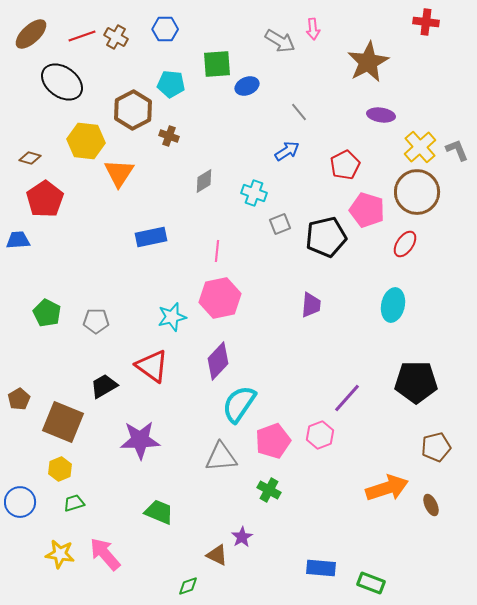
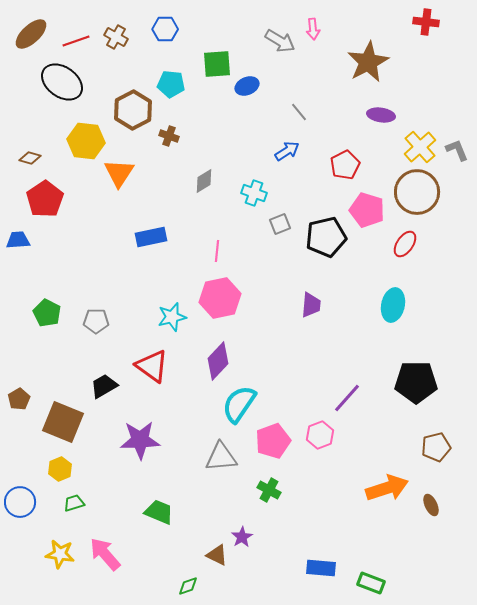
red line at (82, 36): moved 6 px left, 5 px down
